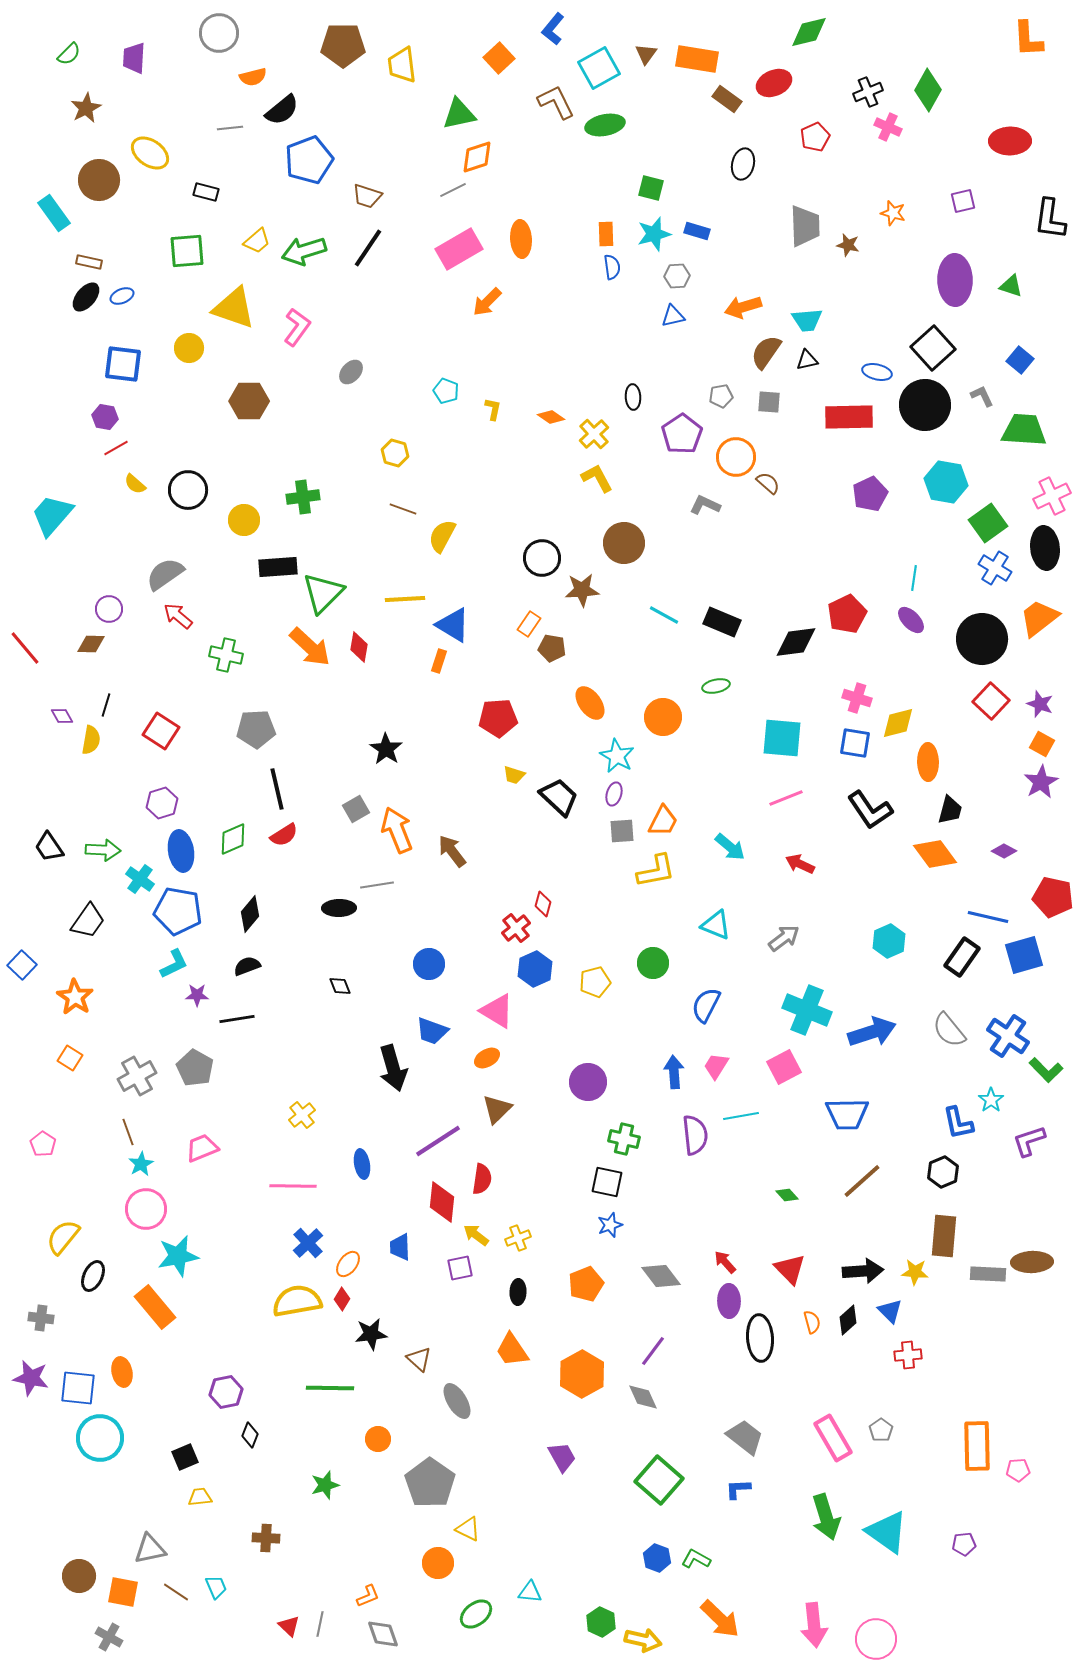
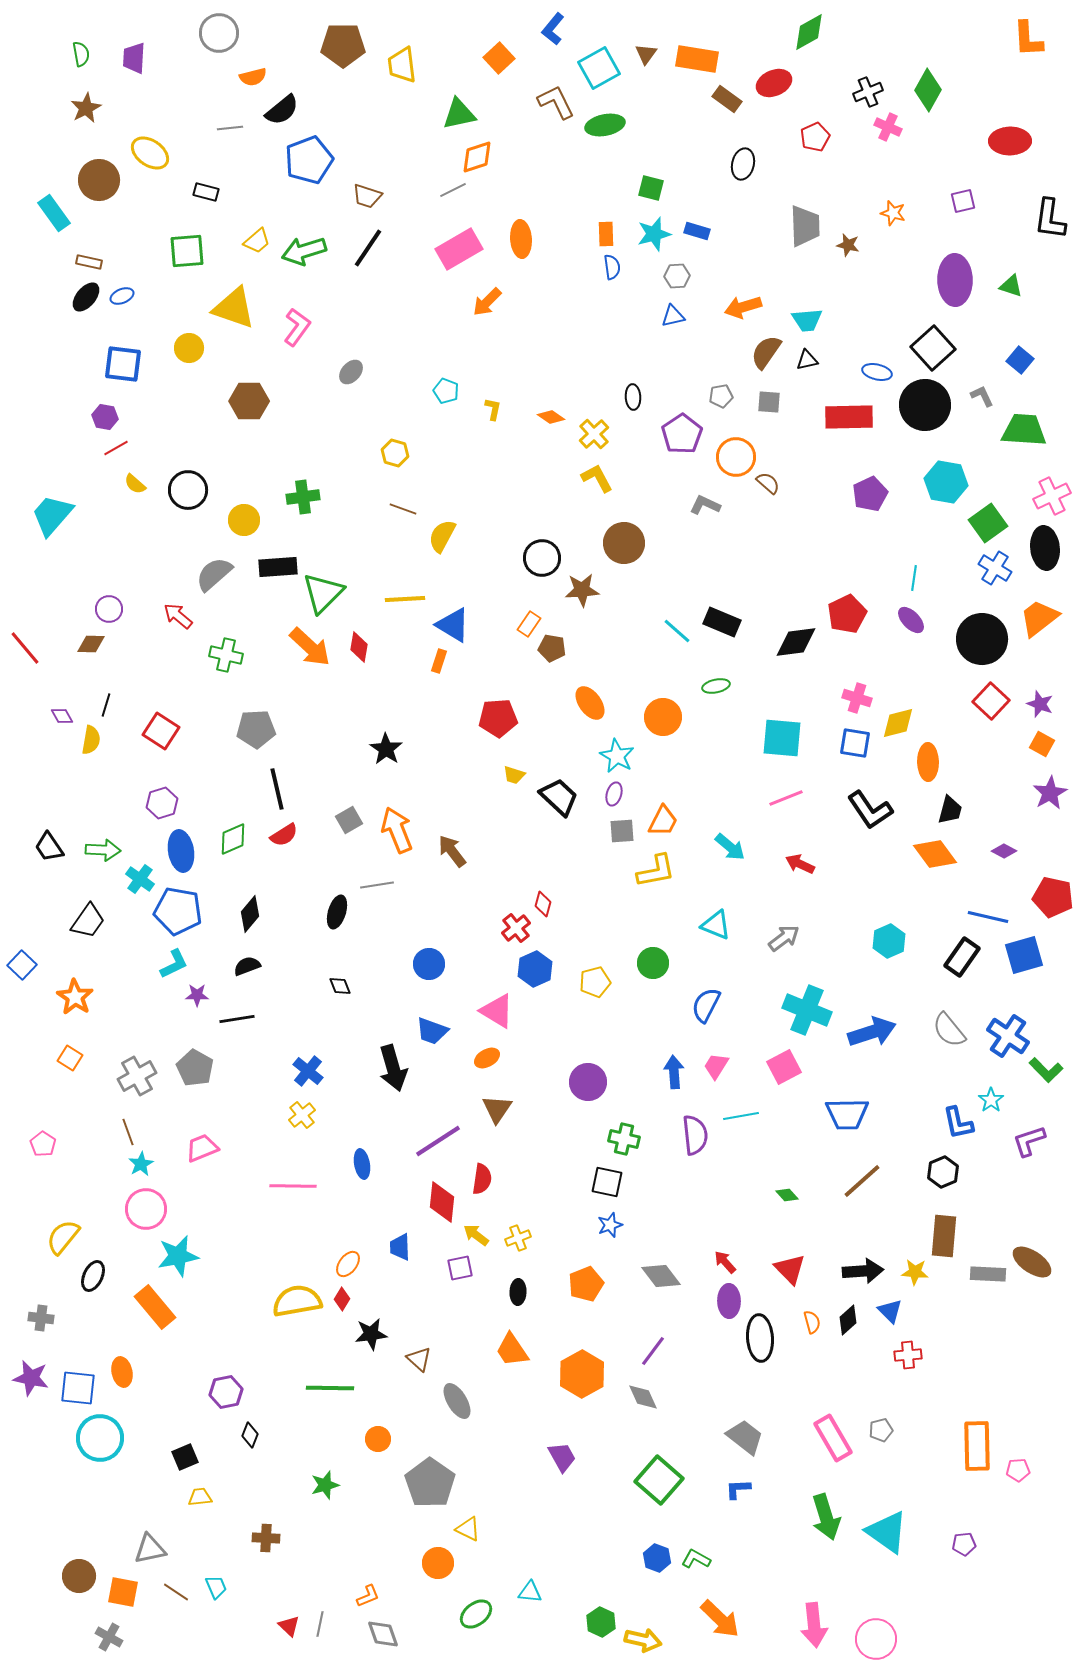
green diamond at (809, 32): rotated 15 degrees counterclockwise
green semicircle at (69, 54): moved 12 px right; rotated 55 degrees counterclockwise
gray semicircle at (165, 574): moved 49 px right; rotated 6 degrees counterclockwise
cyan line at (664, 615): moved 13 px right, 16 px down; rotated 12 degrees clockwise
purple star at (1041, 782): moved 9 px right, 11 px down
gray square at (356, 809): moved 7 px left, 11 px down
black ellipse at (339, 908): moved 2 px left, 4 px down; rotated 72 degrees counterclockwise
brown triangle at (497, 1109): rotated 12 degrees counterclockwise
blue cross at (308, 1243): moved 172 px up; rotated 8 degrees counterclockwise
brown ellipse at (1032, 1262): rotated 36 degrees clockwise
gray pentagon at (881, 1430): rotated 20 degrees clockwise
